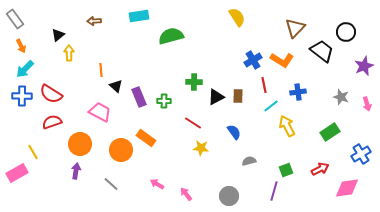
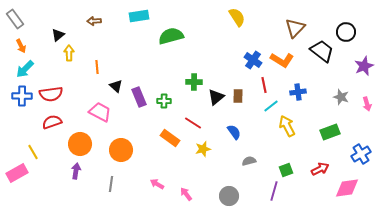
blue cross at (253, 60): rotated 24 degrees counterclockwise
orange line at (101, 70): moved 4 px left, 3 px up
red semicircle at (51, 94): rotated 40 degrees counterclockwise
black triangle at (216, 97): rotated 12 degrees counterclockwise
green rectangle at (330, 132): rotated 12 degrees clockwise
orange rectangle at (146, 138): moved 24 px right
yellow star at (201, 148): moved 2 px right, 1 px down; rotated 21 degrees counterclockwise
gray line at (111, 184): rotated 56 degrees clockwise
